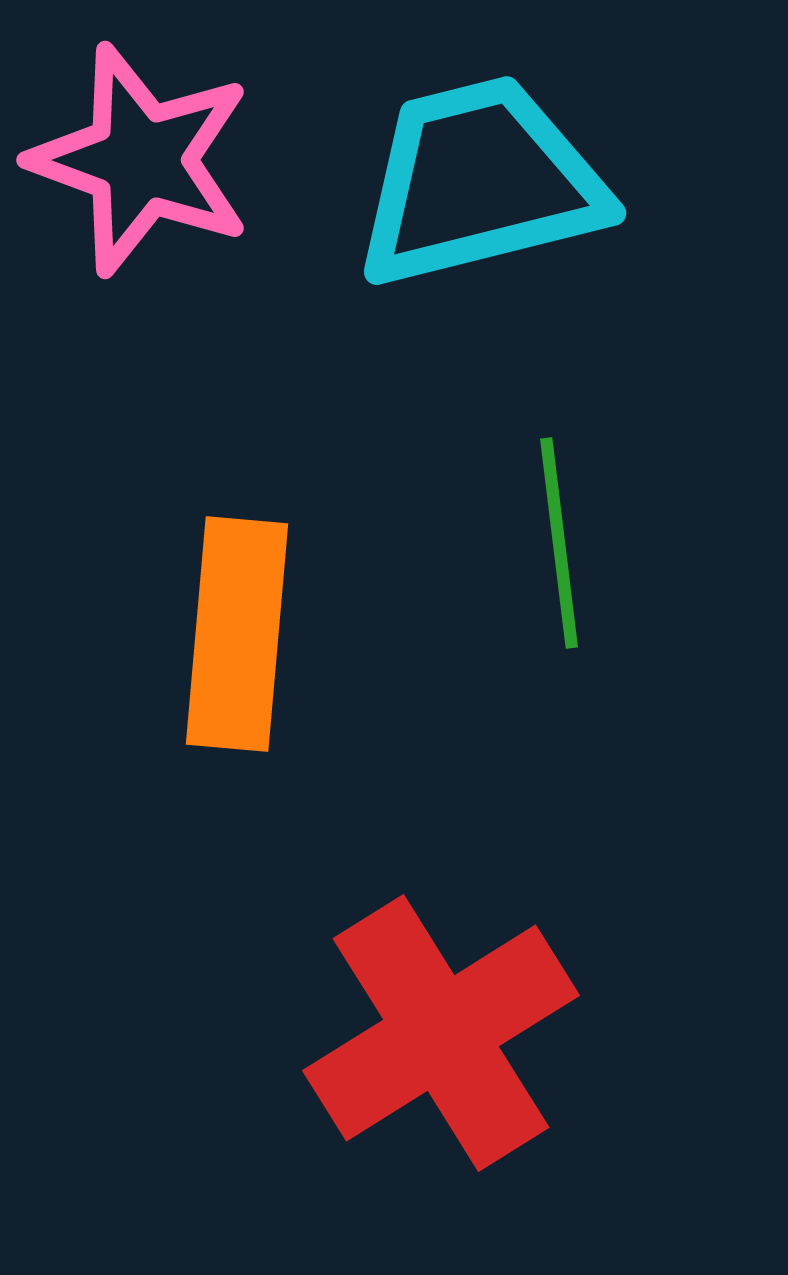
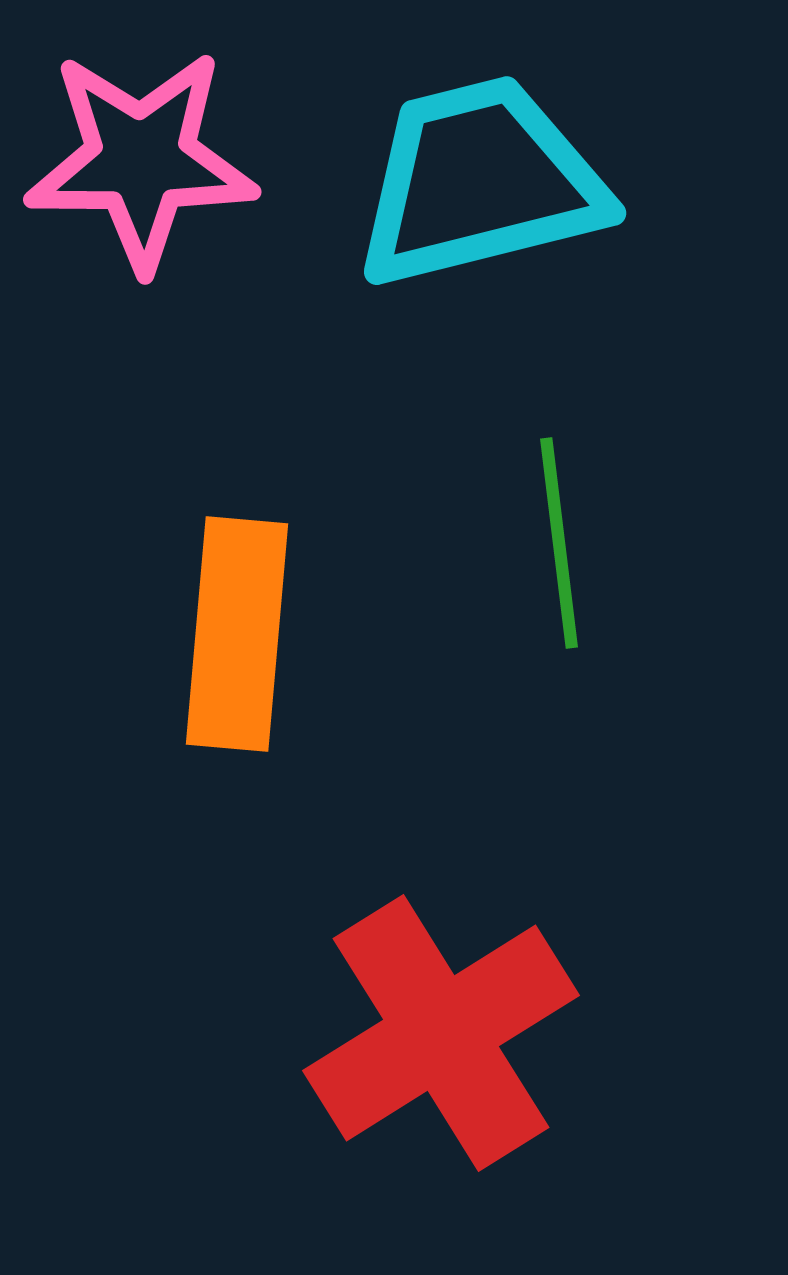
pink star: rotated 20 degrees counterclockwise
